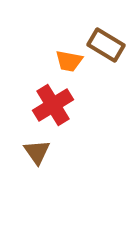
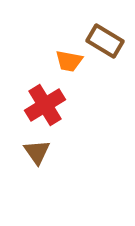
brown rectangle: moved 1 px left, 4 px up
red cross: moved 8 px left
